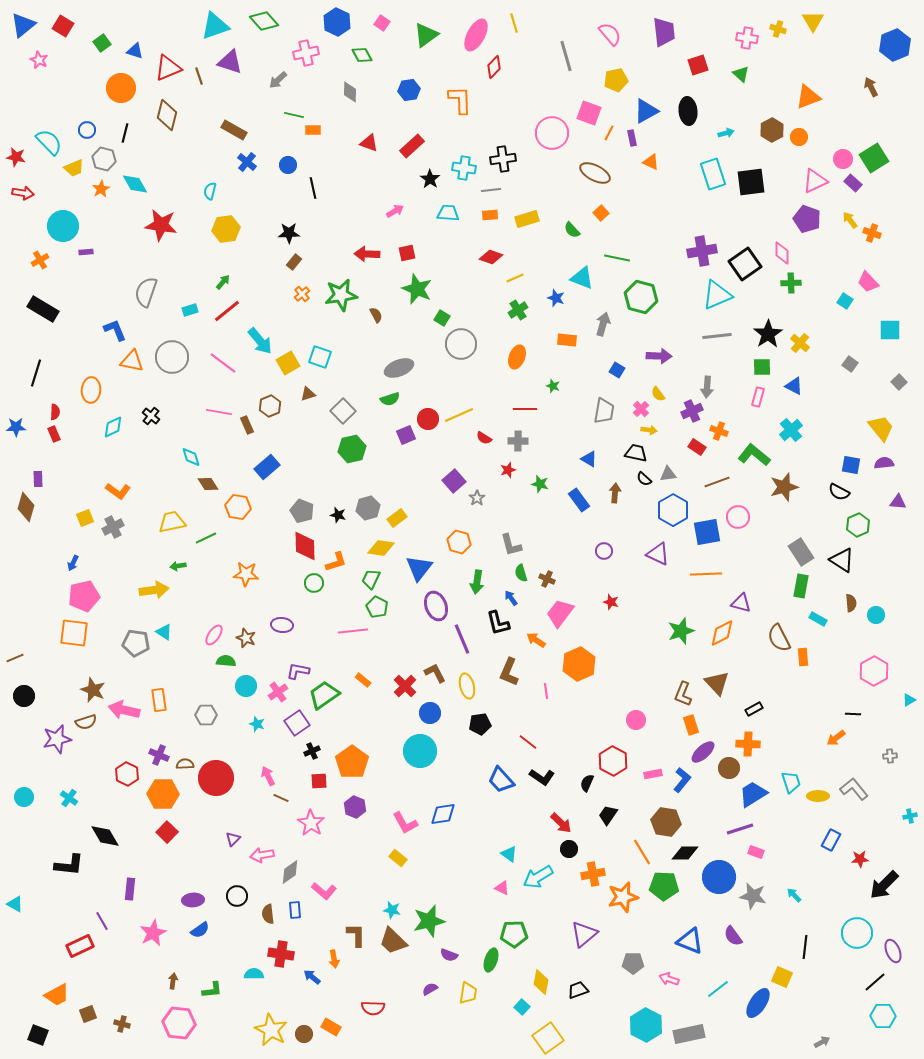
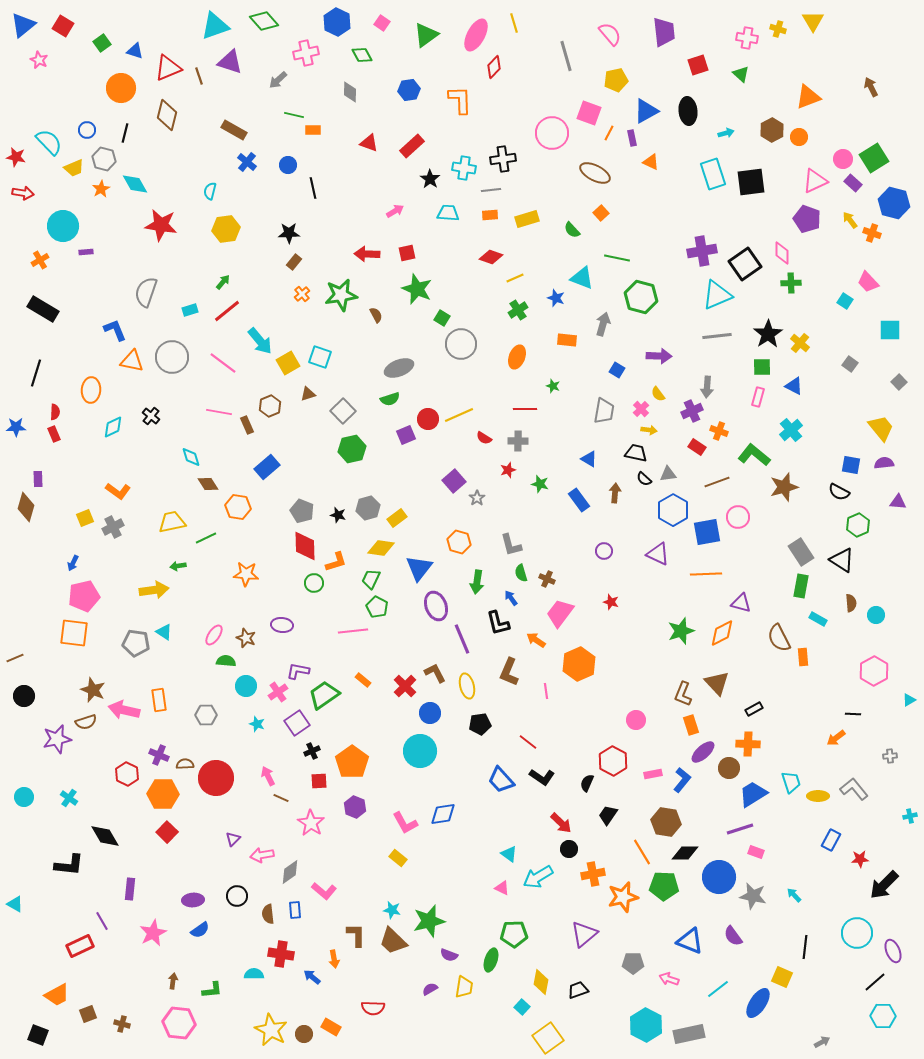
blue hexagon at (895, 45): moved 1 px left, 158 px down; rotated 24 degrees counterclockwise
yellow trapezoid at (468, 993): moved 4 px left, 6 px up
